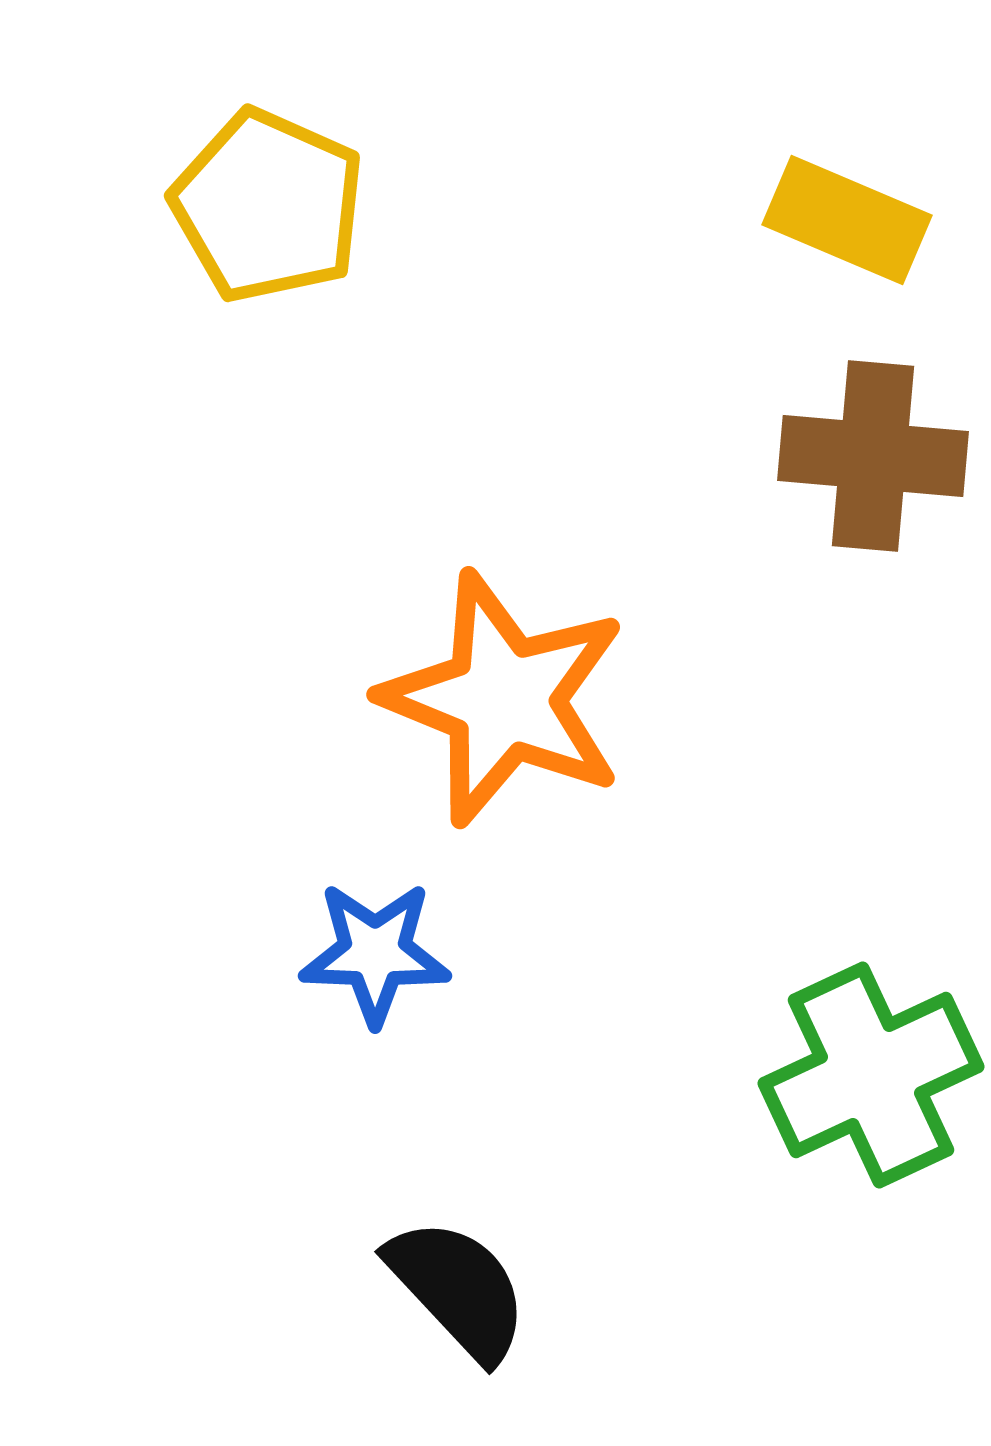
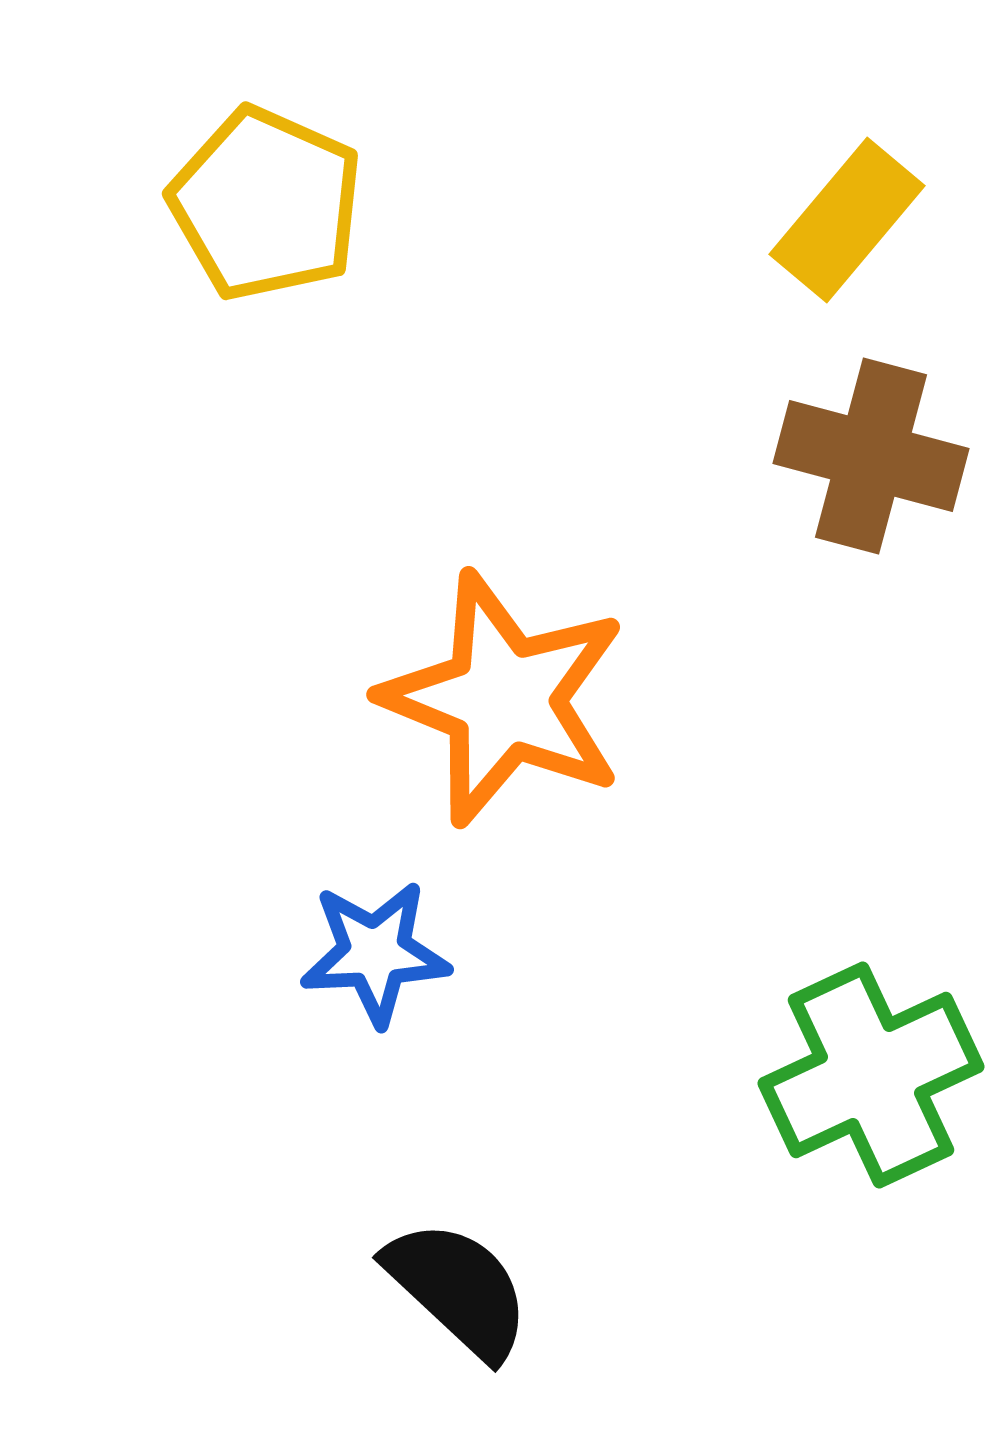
yellow pentagon: moved 2 px left, 2 px up
yellow rectangle: rotated 73 degrees counterclockwise
brown cross: moved 2 px left; rotated 10 degrees clockwise
blue star: rotated 5 degrees counterclockwise
black semicircle: rotated 4 degrees counterclockwise
